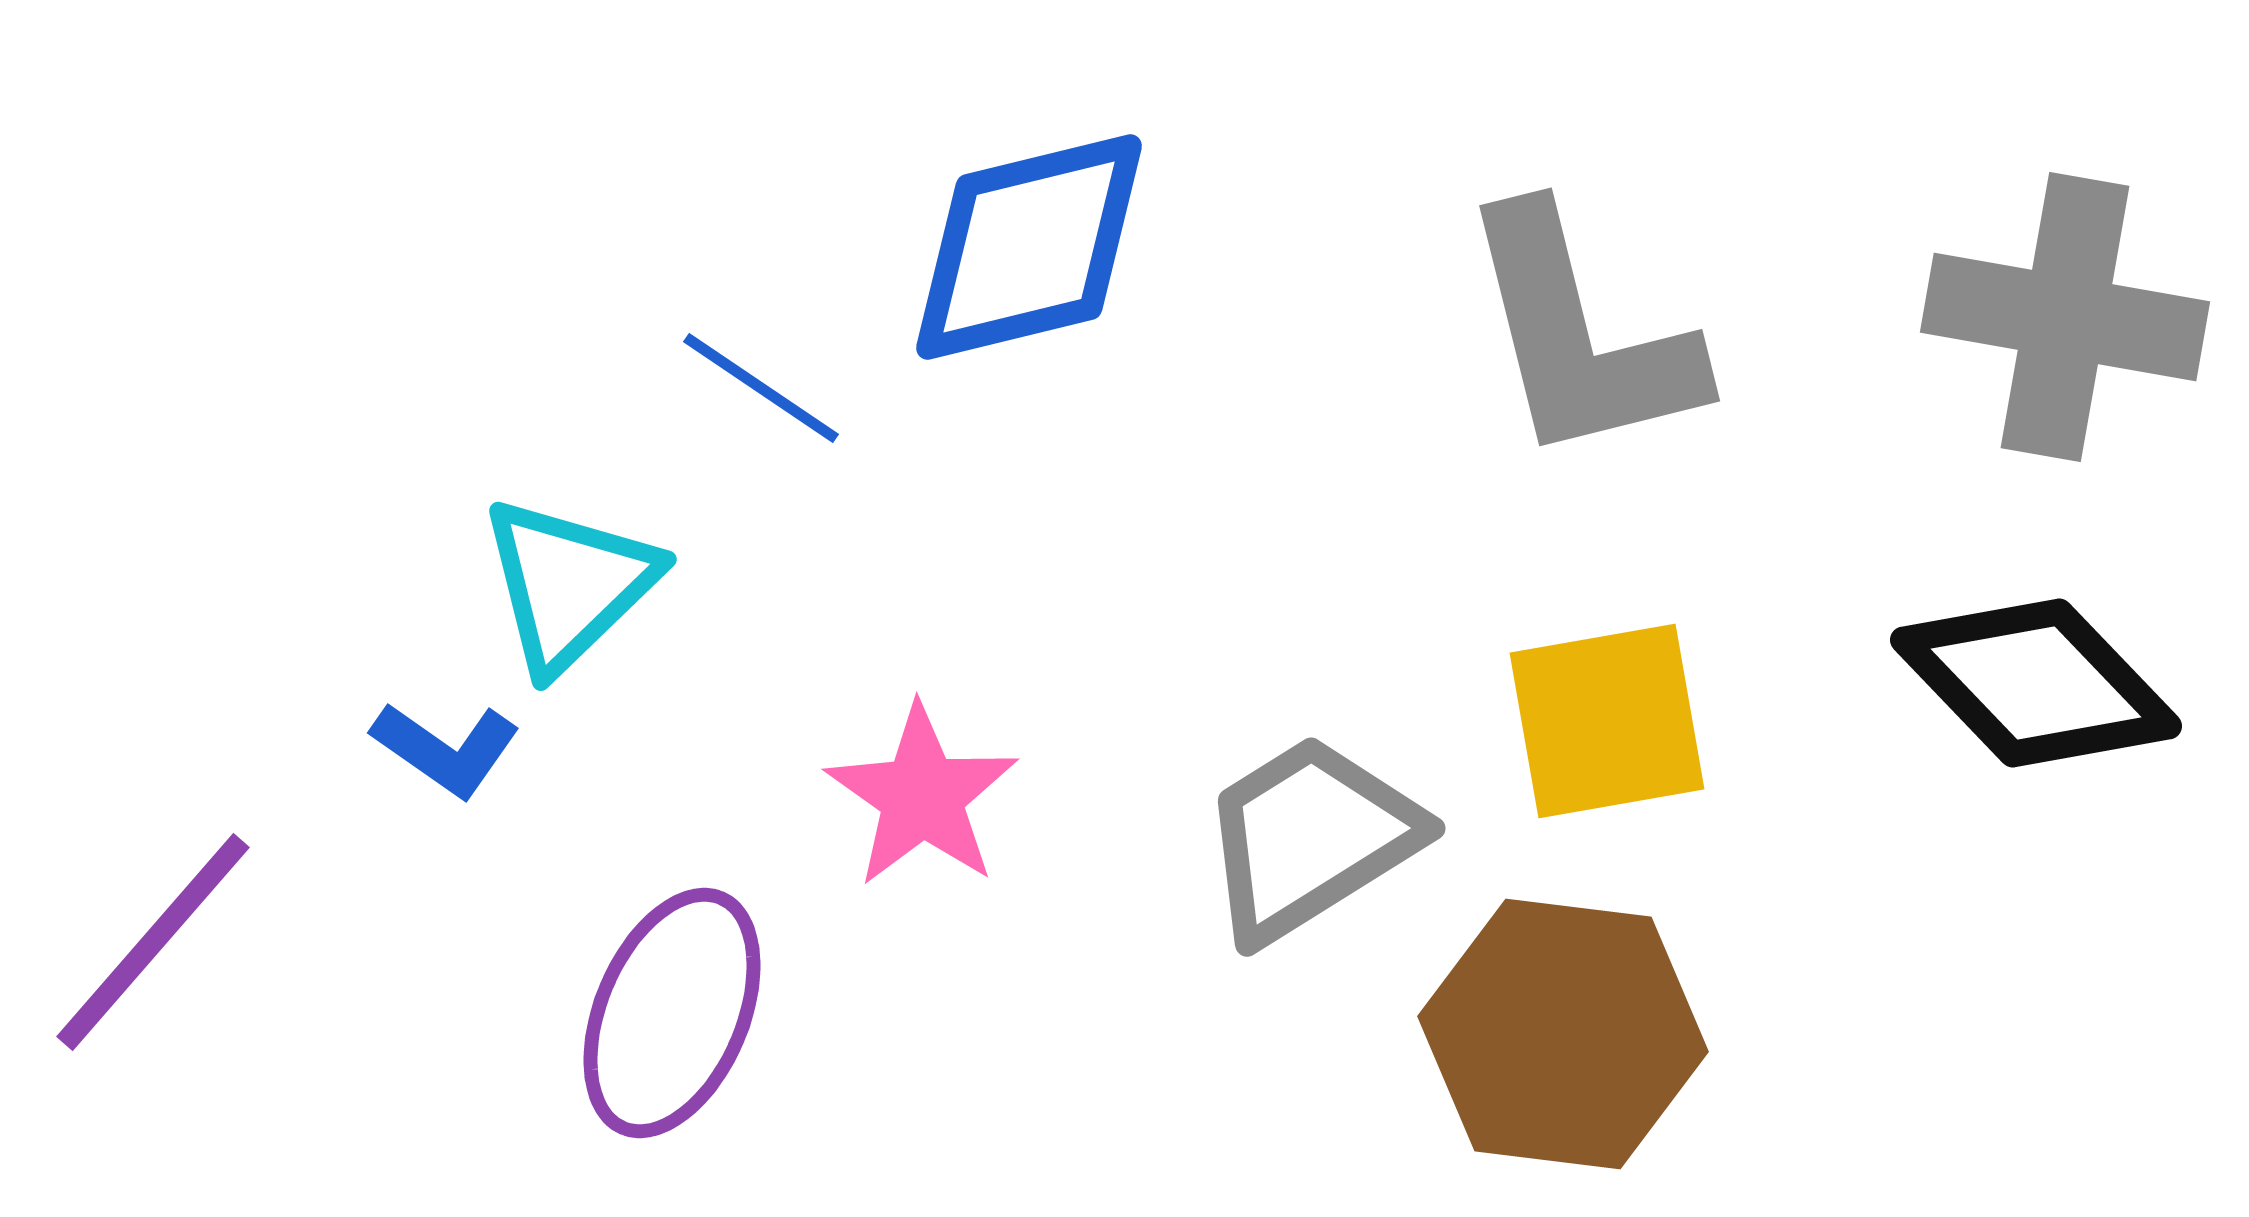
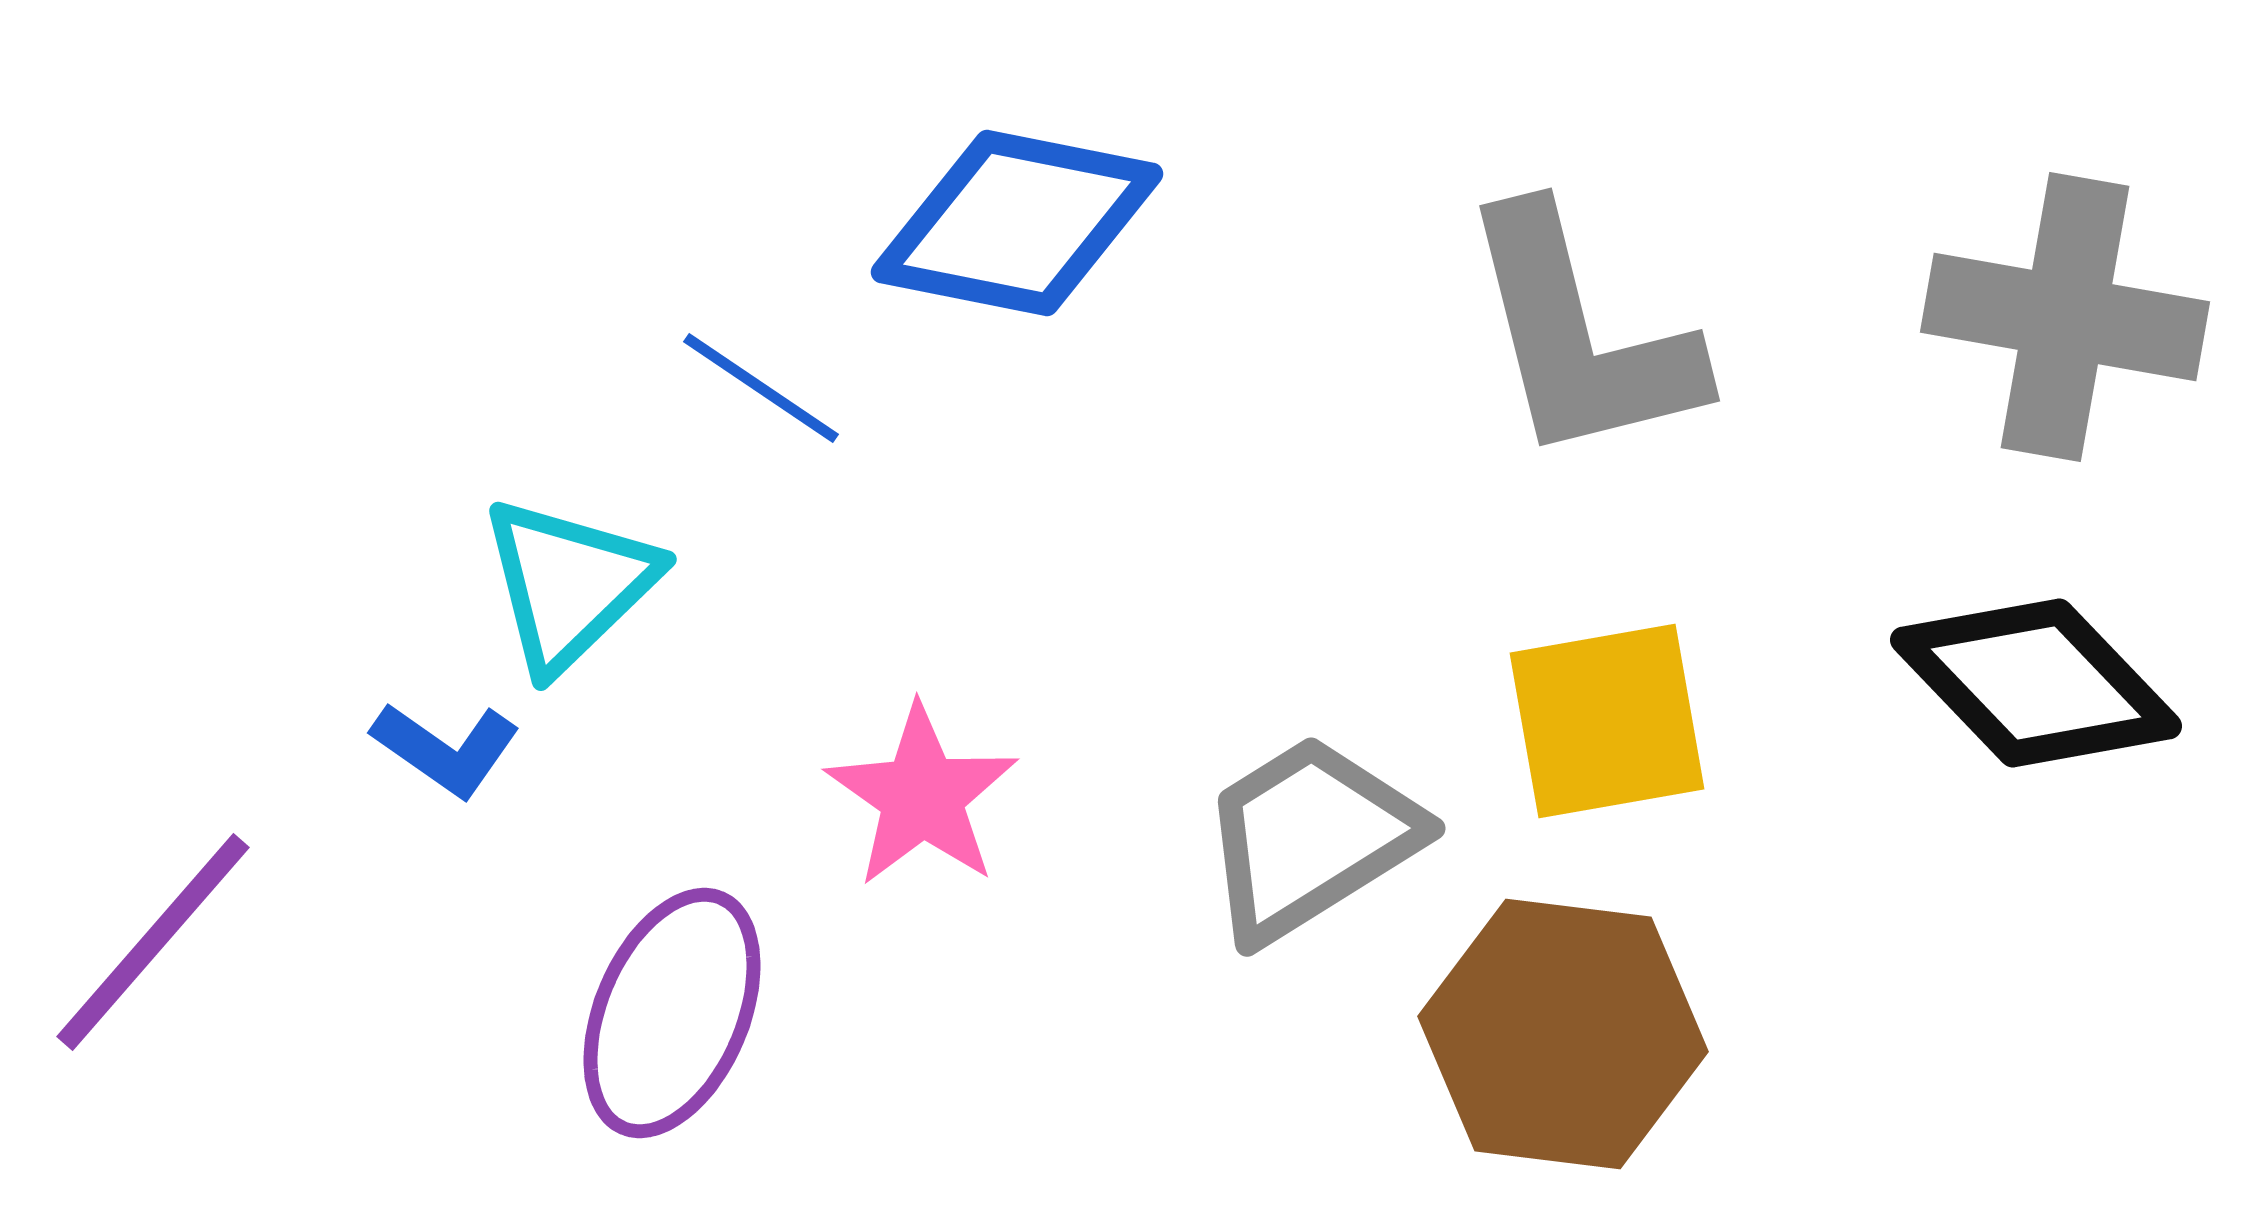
blue diamond: moved 12 px left, 24 px up; rotated 25 degrees clockwise
